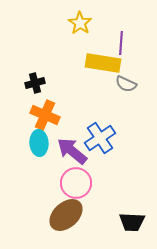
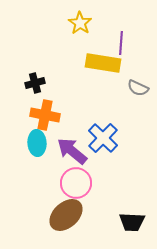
gray semicircle: moved 12 px right, 4 px down
orange cross: rotated 12 degrees counterclockwise
blue cross: moved 3 px right; rotated 12 degrees counterclockwise
cyan ellipse: moved 2 px left
